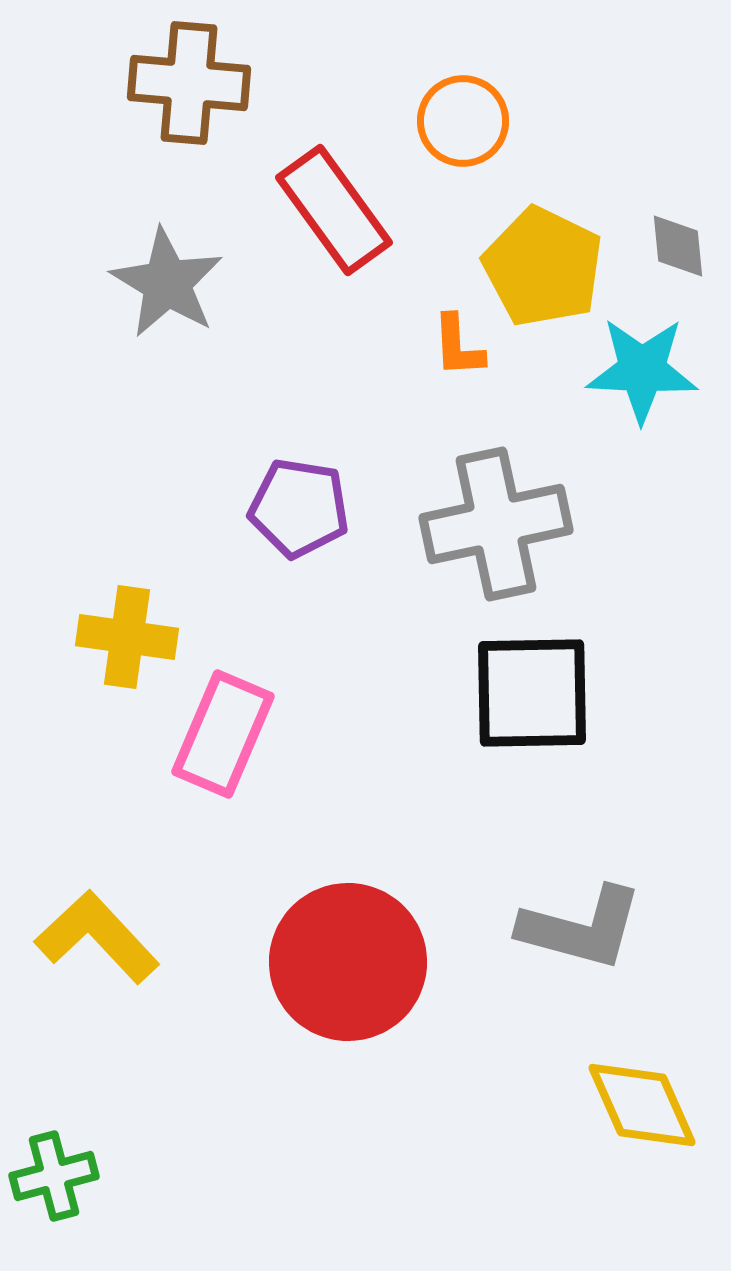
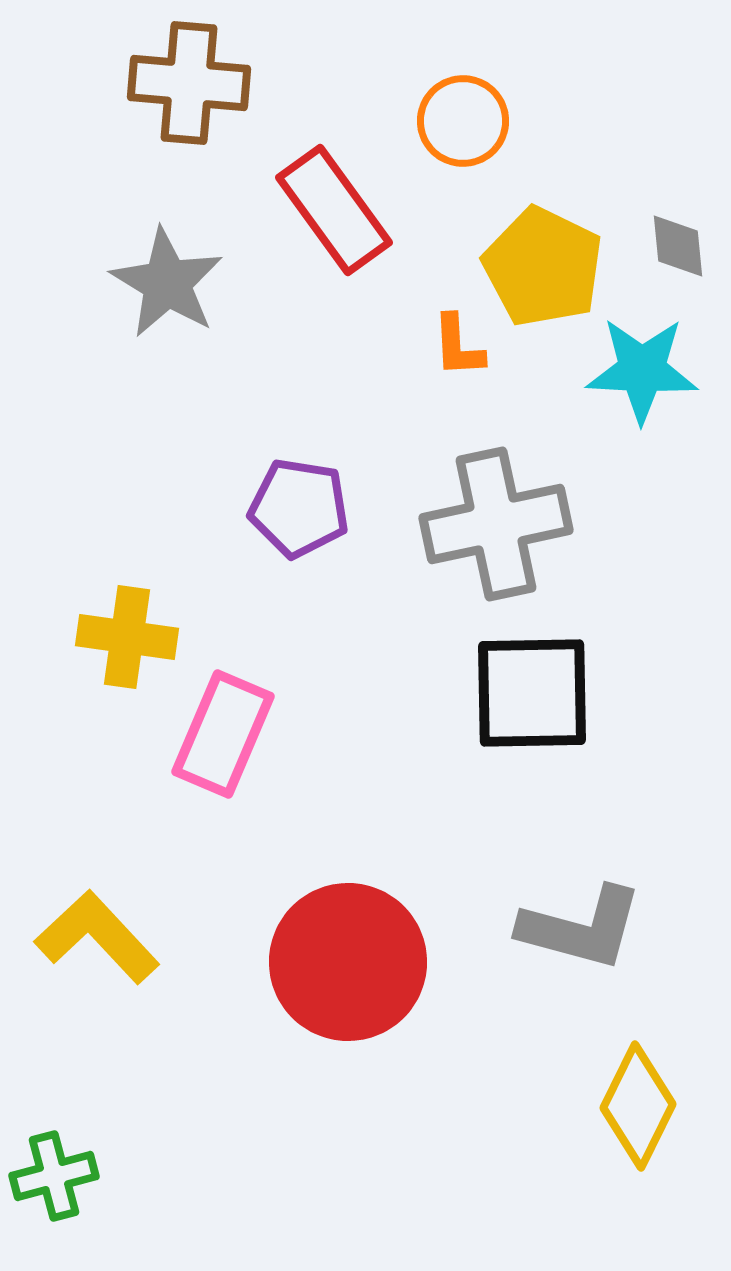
yellow diamond: moved 4 px left, 1 px down; rotated 50 degrees clockwise
